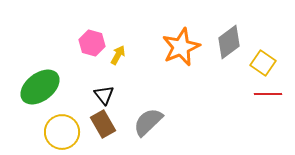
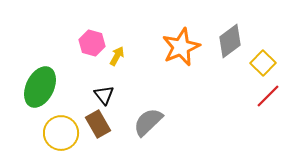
gray diamond: moved 1 px right, 1 px up
yellow arrow: moved 1 px left, 1 px down
yellow square: rotated 10 degrees clockwise
green ellipse: rotated 27 degrees counterclockwise
red line: moved 2 px down; rotated 44 degrees counterclockwise
brown rectangle: moved 5 px left
yellow circle: moved 1 px left, 1 px down
